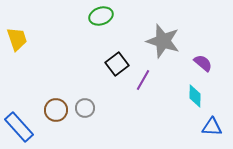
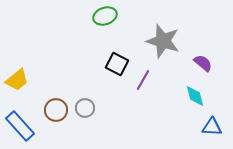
green ellipse: moved 4 px right
yellow trapezoid: moved 41 px down; rotated 70 degrees clockwise
black square: rotated 25 degrees counterclockwise
cyan diamond: rotated 15 degrees counterclockwise
blue rectangle: moved 1 px right, 1 px up
